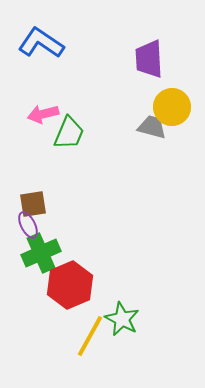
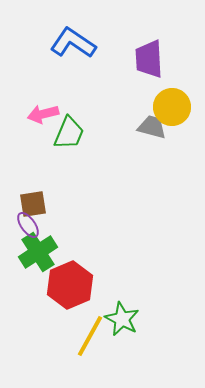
blue L-shape: moved 32 px right
purple ellipse: rotated 8 degrees counterclockwise
green cross: moved 3 px left, 1 px up; rotated 9 degrees counterclockwise
